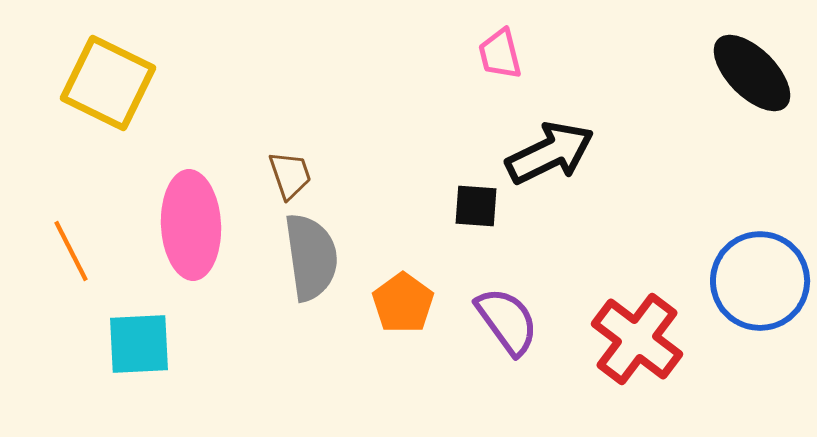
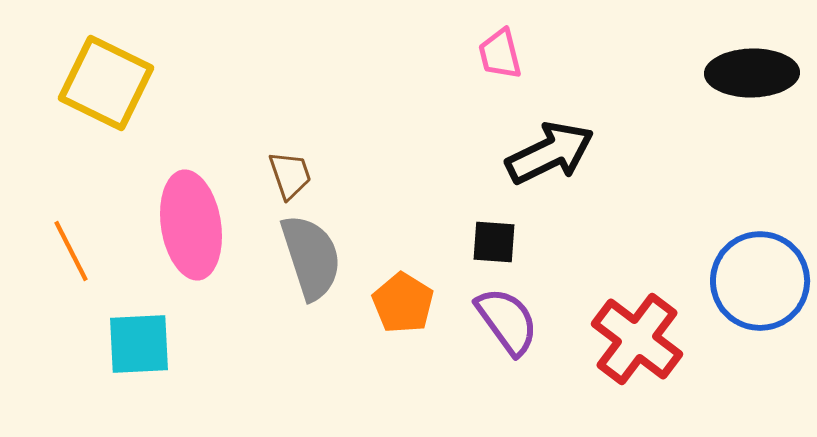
black ellipse: rotated 46 degrees counterclockwise
yellow square: moved 2 px left
black square: moved 18 px right, 36 px down
pink ellipse: rotated 6 degrees counterclockwise
gray semicircle: rotated 10 degrees counterclockwise
orange pentagon: rotated 4 degrees counterclockwise
